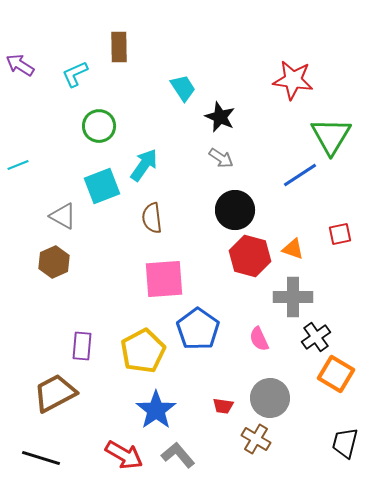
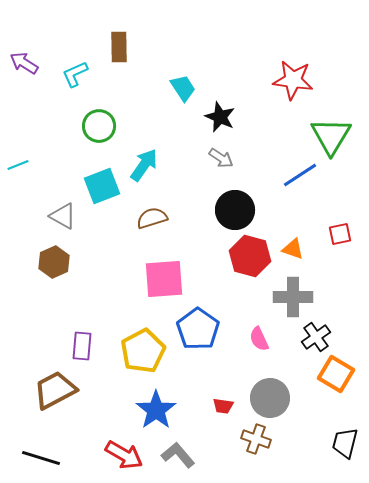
purple arrow: moved 4 px right, 2 px up
brown semicircle: rotated 80 degrees clockwise
brown trapezoid: moved 3 px up
brown cross: rotated 12 degrees counterclockwise
